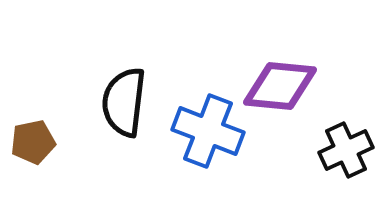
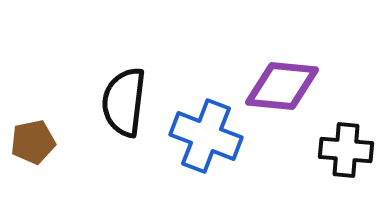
purple diamond: moved 2 px right
blue cross: moved 2 px left, 5 px down
black cross: rotated 30 degrees clockwise
